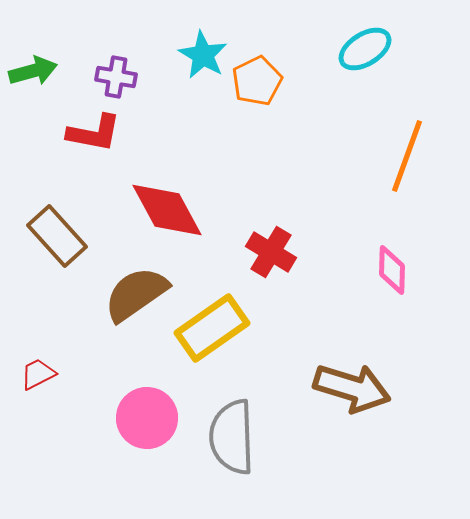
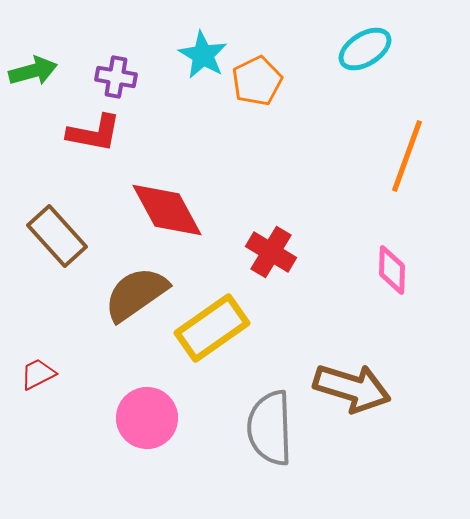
gray semicircle: moved 38 px right, 9 px up
